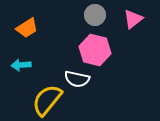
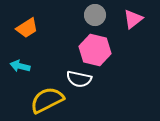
cyan arrow: moved 1 px left, 1 px down; rotated 18 degrees clockwise
white semicircle: moved 2 px right
yellow semicircle: rotated 24 degrees clockwise
